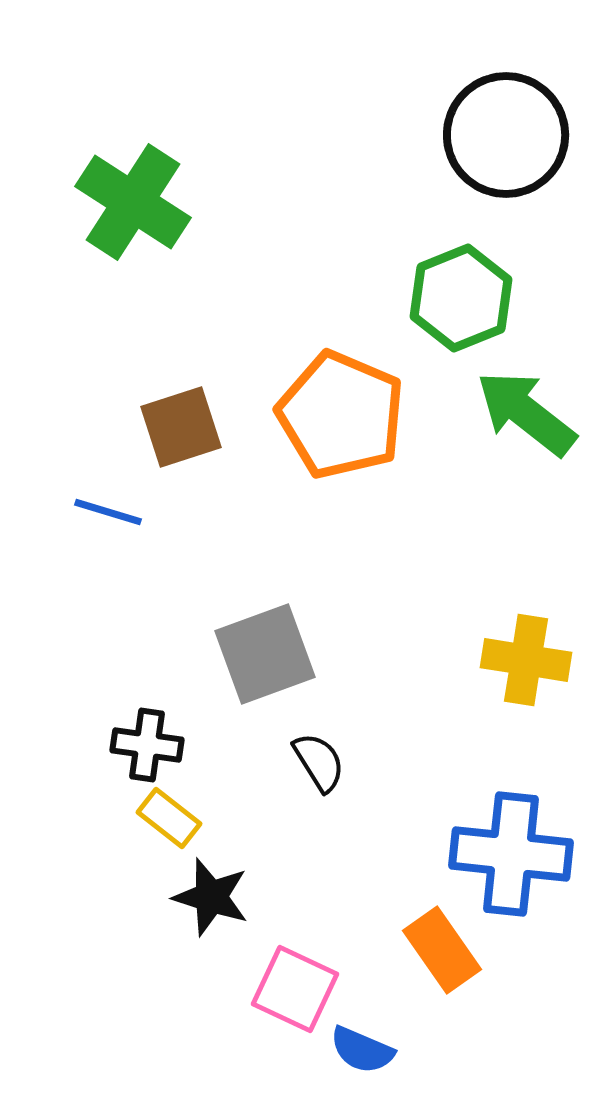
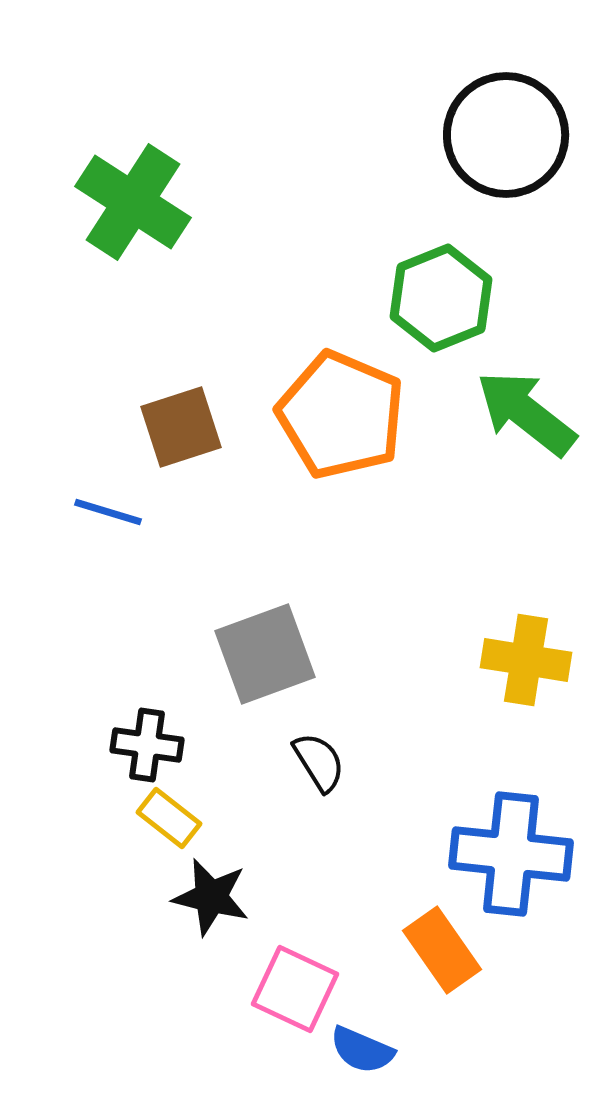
green hexagon: moved 20 px left
black star: rotated 4 degrees counterclockwise
